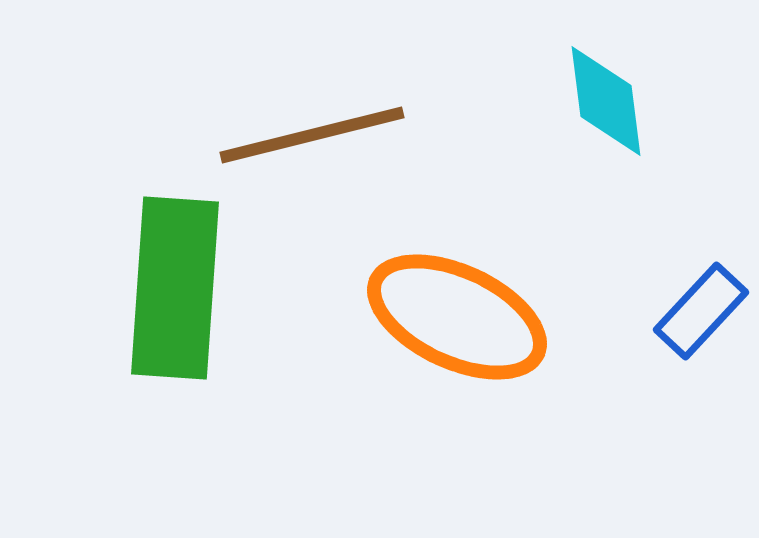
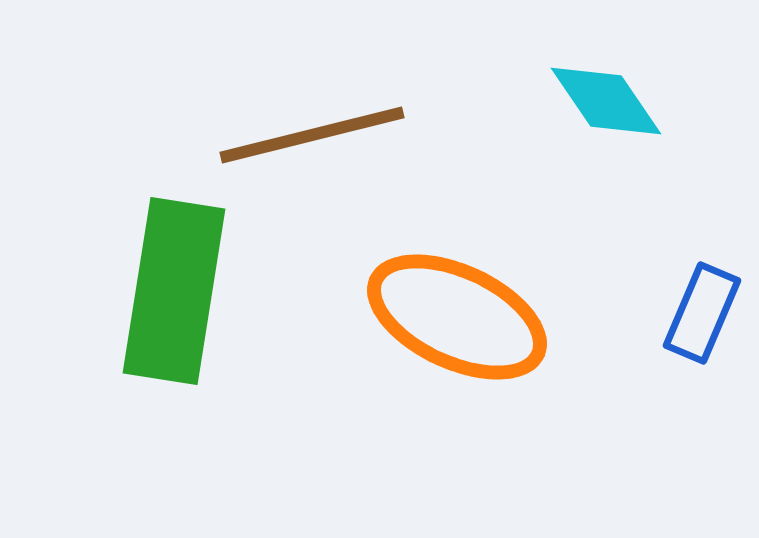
cyan diamond: rotated 27 degrees counterclockwise
green rectangle: moved 1 px left, 3 px down; rotated 5 degrees clockwise
blue rectangle: moved 1 px right, 2 px down; rotated 20 degrees counterclockwise
